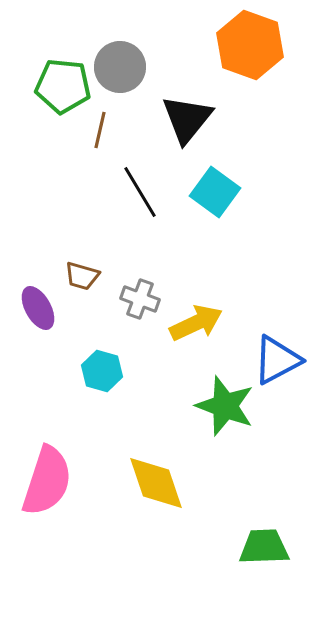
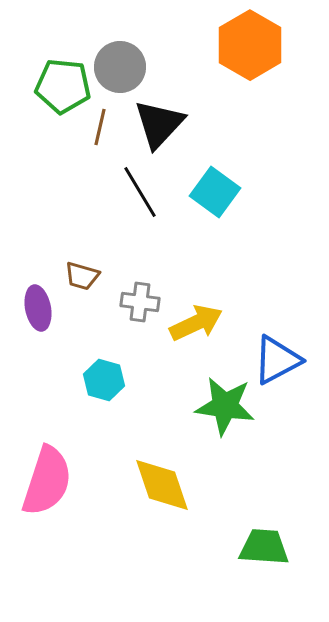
orange hexagon: rotated 10 degrees clockwise
black triangle: moved 28 px left, 5 px down; rotated 4 degrees clockwise
brown line: moved 3 px up
gray cross: moved 3 px down; rotated 12 degrees counterclockwise
purple ellipse: rotated 18 degrees clockwise
cyan hexagon: moved 2 px right, 9 px down
green star: rotated 12 degrees counterclockwise
yellow diamond: moved 6 px right, 2 px down
green trapezoid: rotated 6 degrees clockwise
